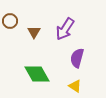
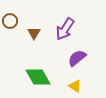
brown triangle: moved 1 px down
purple semicircle: rotated 36 degrees clockwise
green diamond: moved 1 px right, 3 px down
